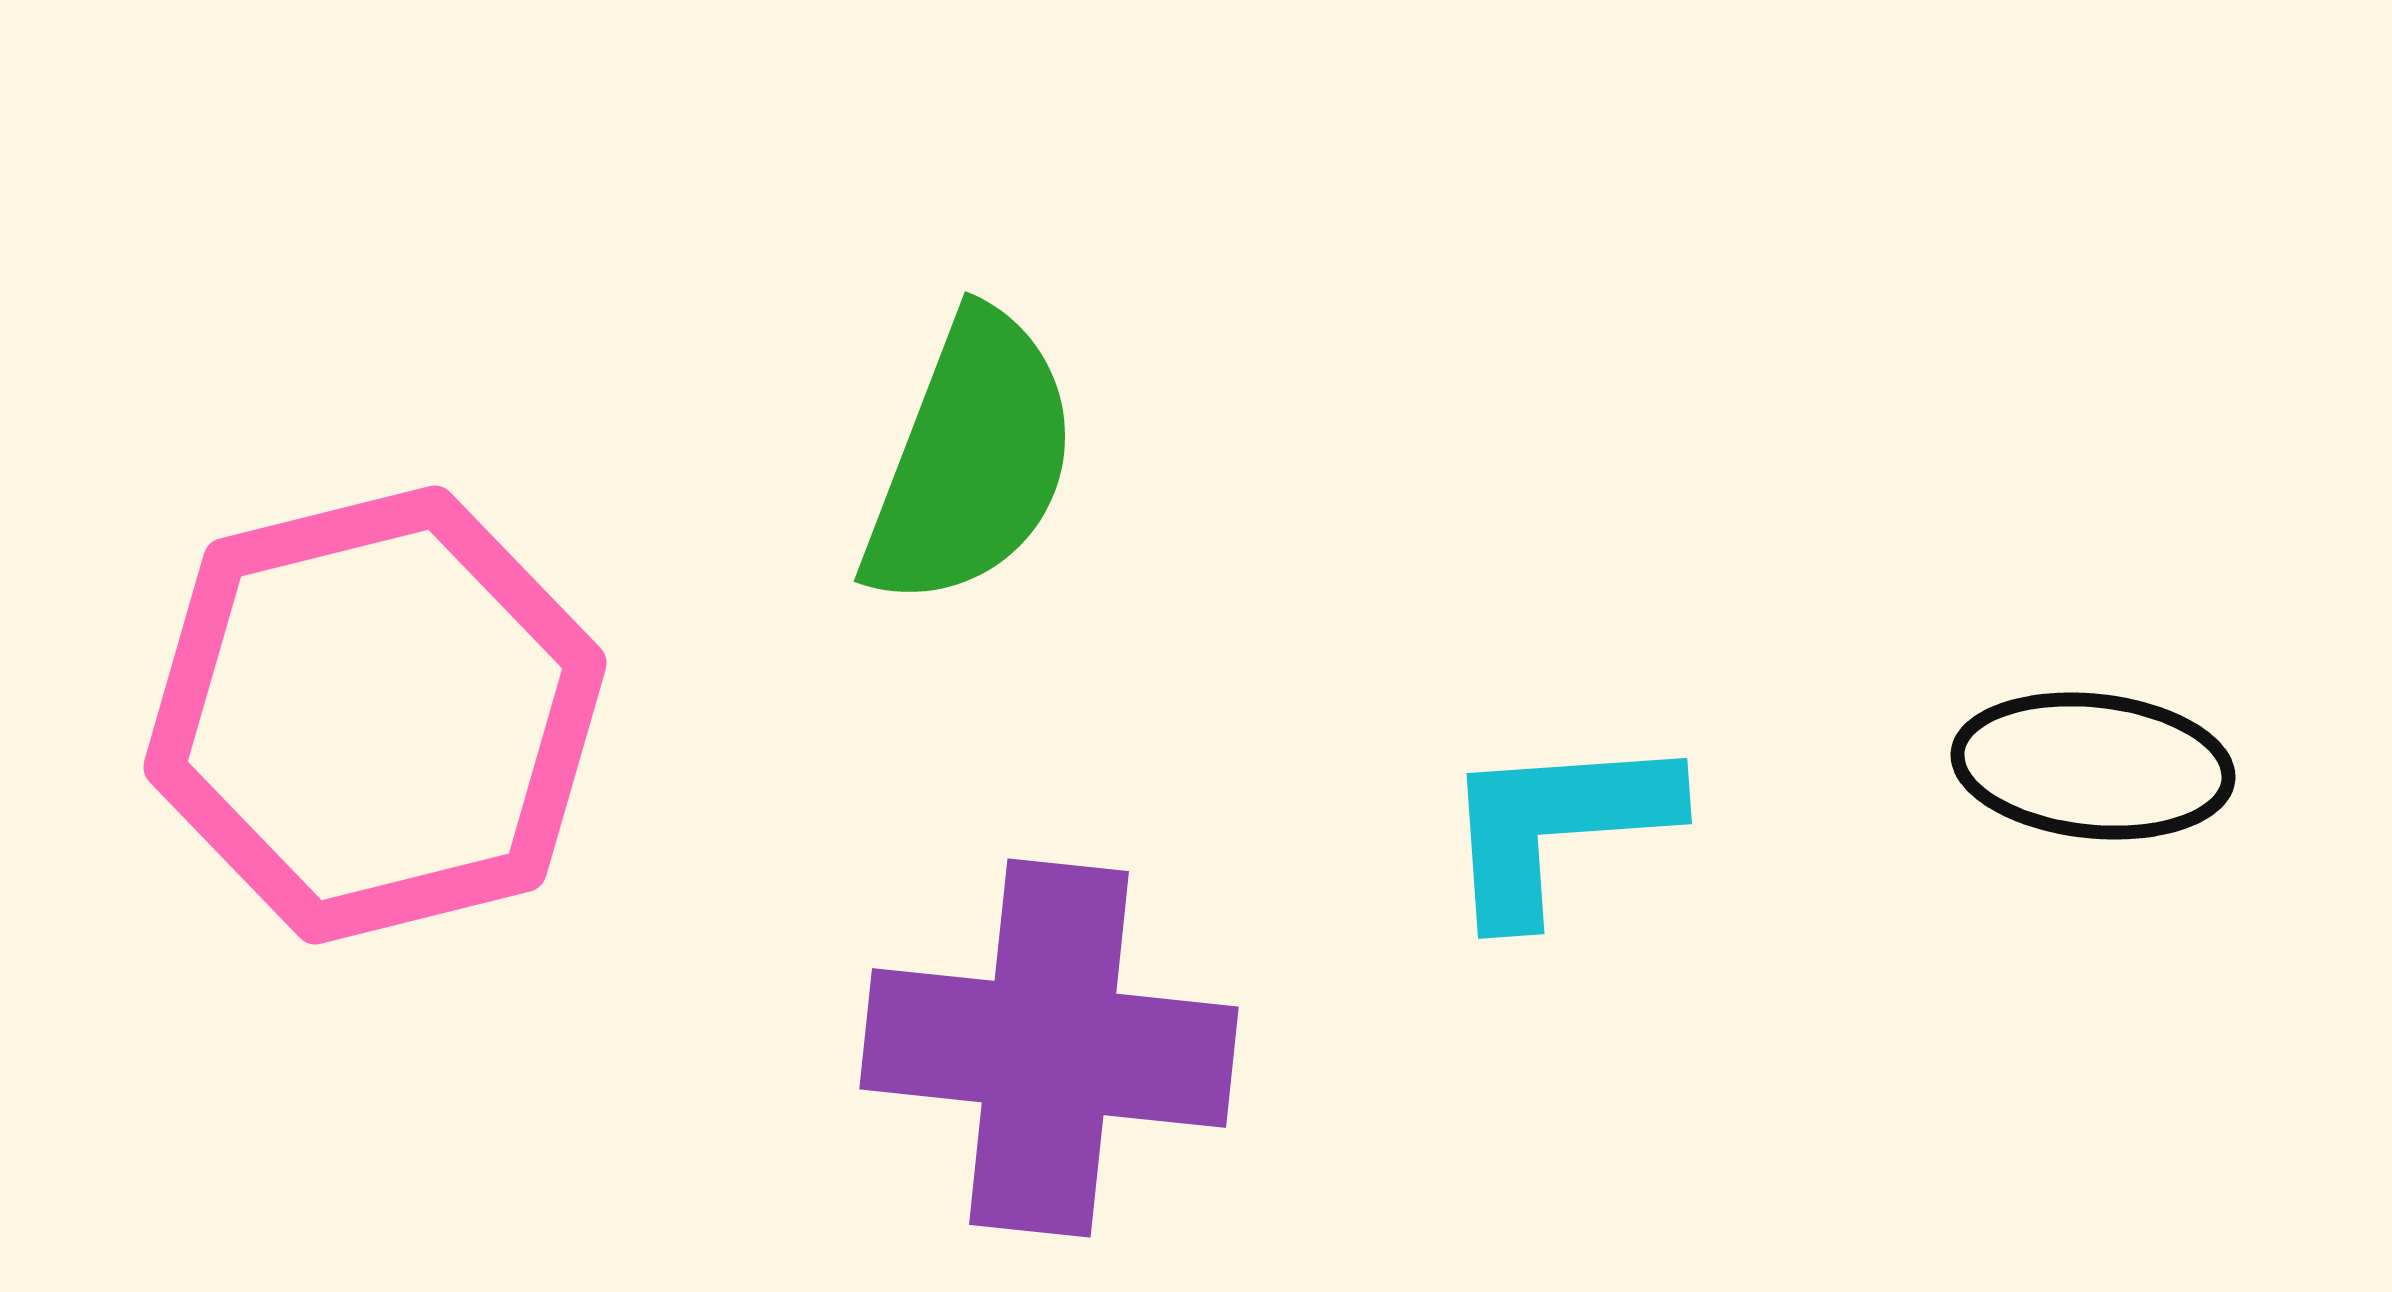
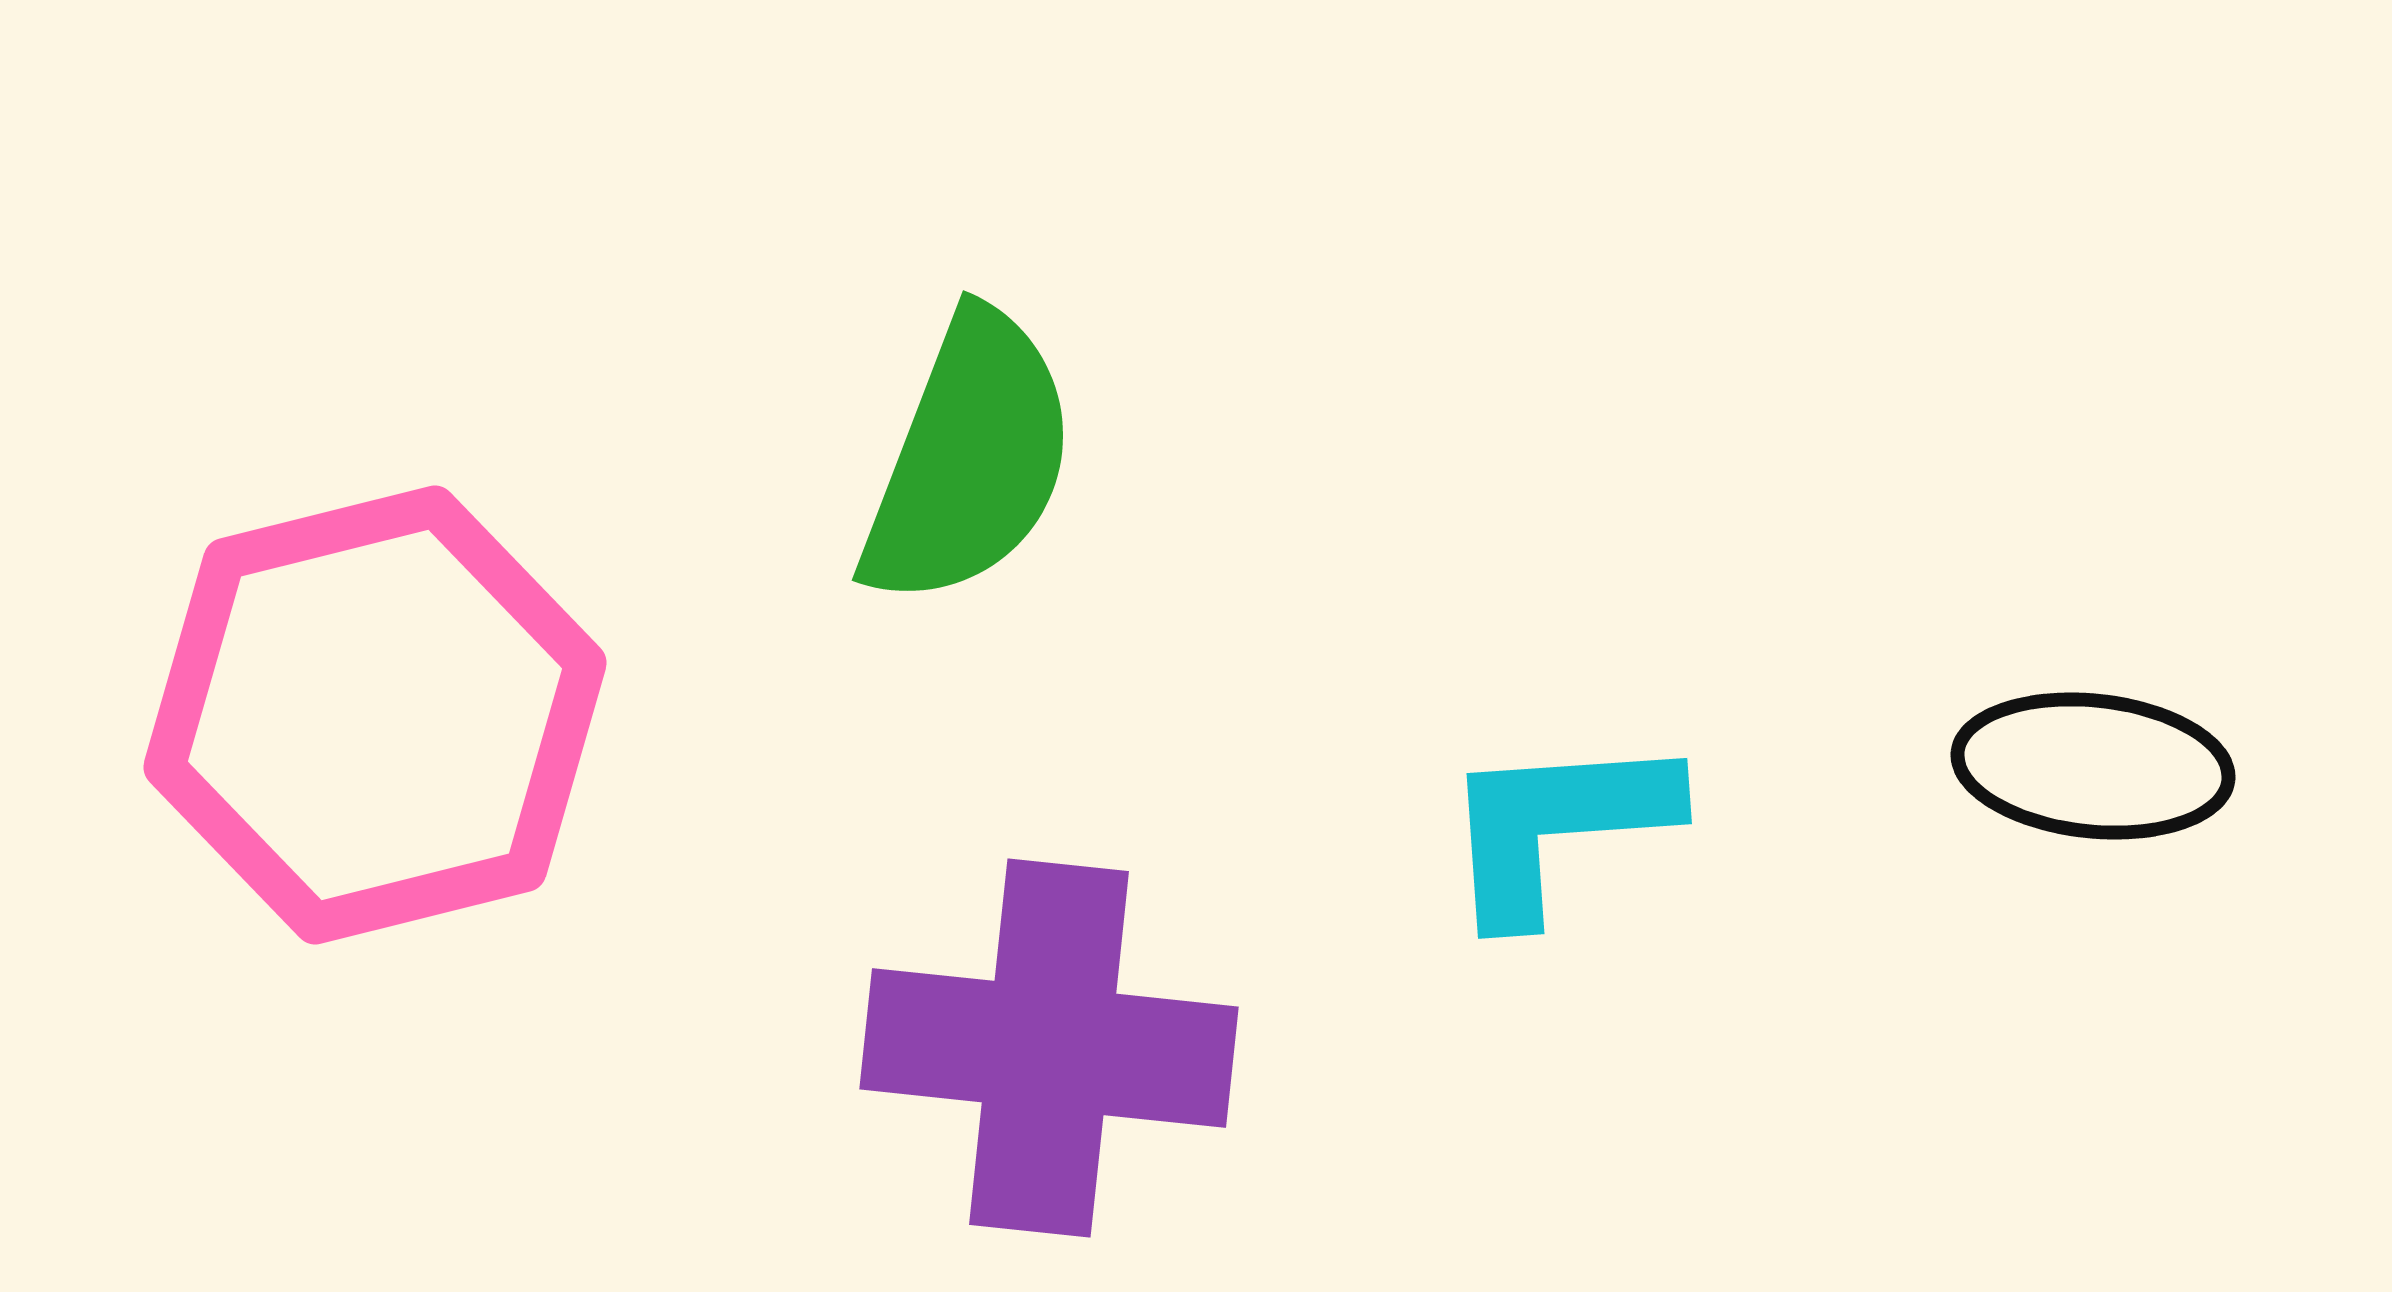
green semicircle: moved 2 px left, 1 px up
